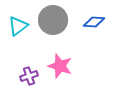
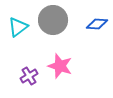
blue diamond: moved 3 px right, 2 px down
cyan triangle: moved 1 px down
purple cross: rotated 12 degrees counterclockwise
